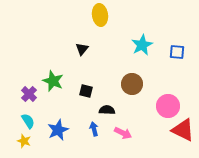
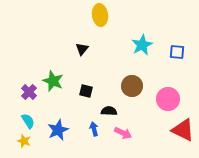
brown circle: moved 2 px down
purple cross: moved 2 px up
pink circle: moved 7 px up
black semicircle: moved 2 px right, 1 px down
